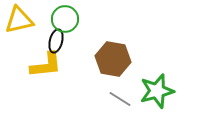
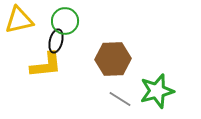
green circle: moved 2 px down
brown hexagon: rotated 12 degrees counterclockwise
